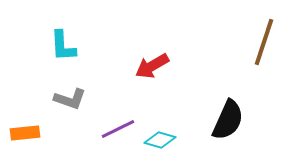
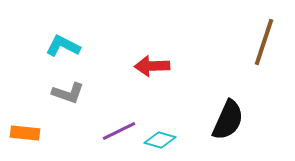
cyan L-shape: rotated 120 degrees clockwise
red arrow: rotated 28 degrees clockwise
gray L-shape: moved 2 px left, 6 px up
purple line: moved 1 px right, 2 px down
orange rectangle: rotated 12 degrees clockwise
